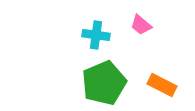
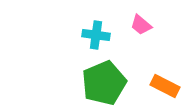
orange rectangle: moved 3 px right, 1 px down
